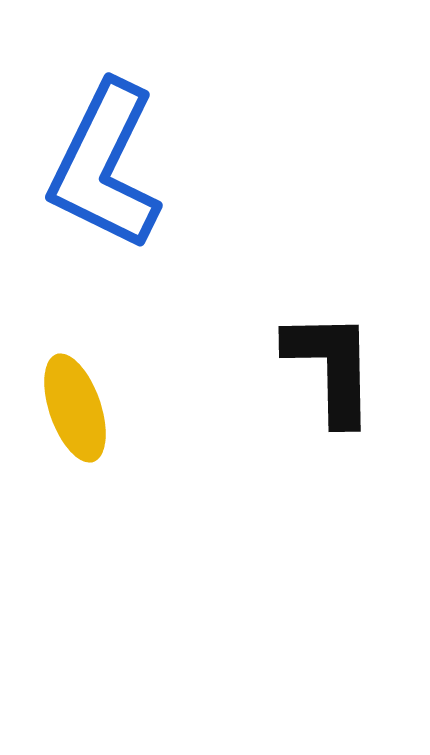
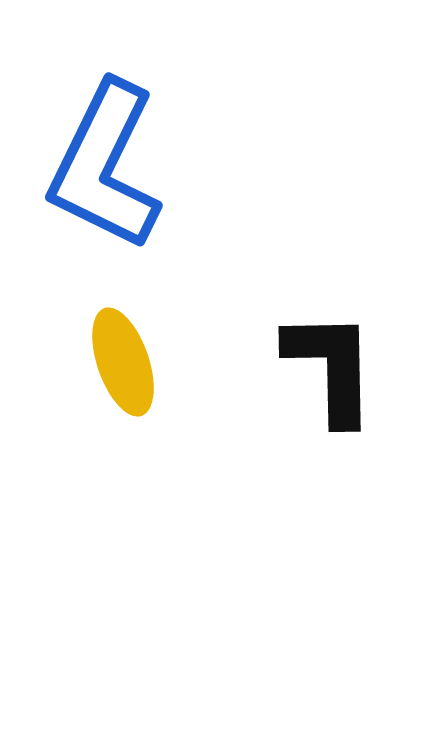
yellow ellipse: moved 48 px right, 46 px up
